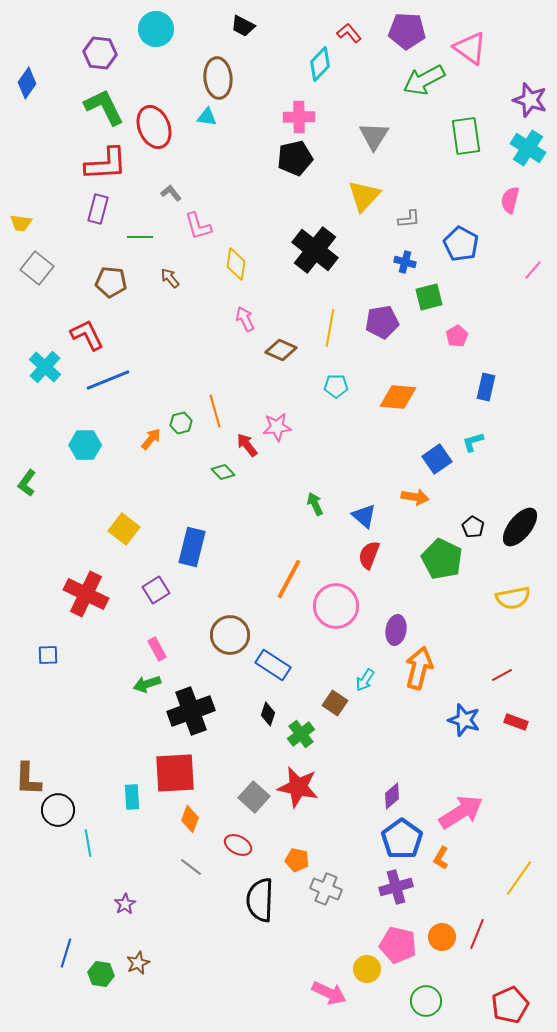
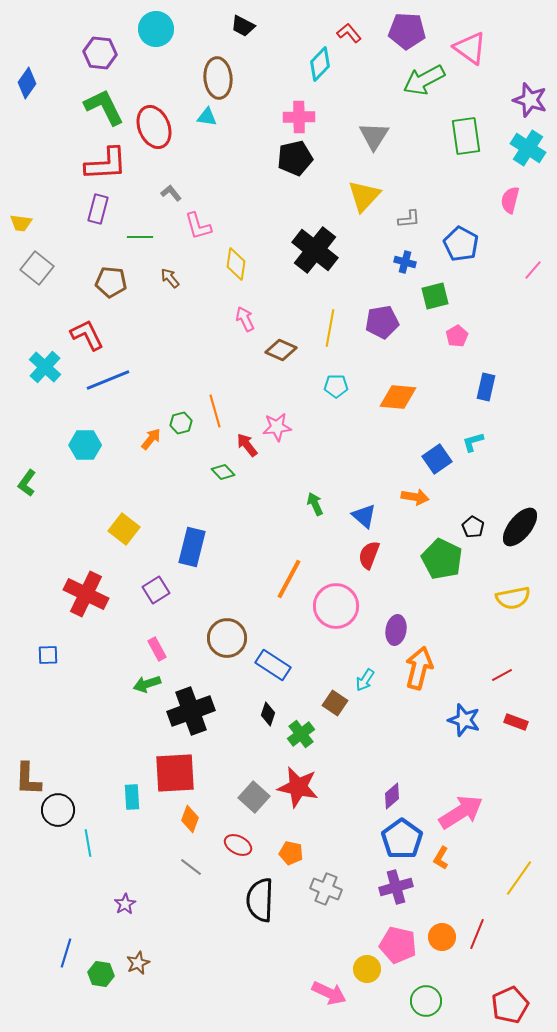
green square at (429, 297): moved 6 px right, 1 px up
brown circle at (230, 635): moved 3 px left, 3 px down
orange pentagon at (297, 860): moved 6 px left, 7 px up
